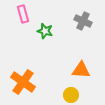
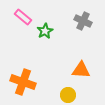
pink rectangle: moved 3 px down; rotated 36 degrees counterclockwise
green star: rotated 28 degrees clockwise
orange cross: rotated 15 degrees counterclockwise
yellow circle: moved 3 px left
